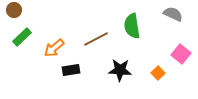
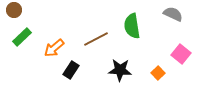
black rectangle: rotated 48 degrees counterclockwise
